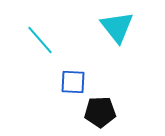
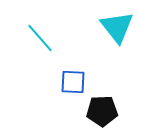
cyan line: moved 2 px up
black pentagon: moved 2 px right, 1 px up
